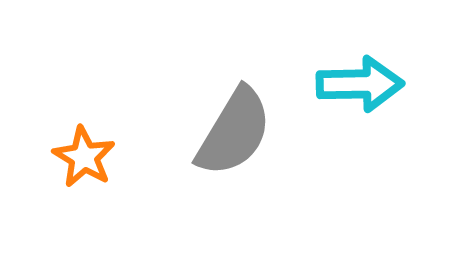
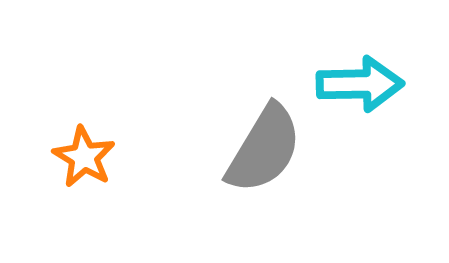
gray semicircle: moved 30 px right, 17 px down
